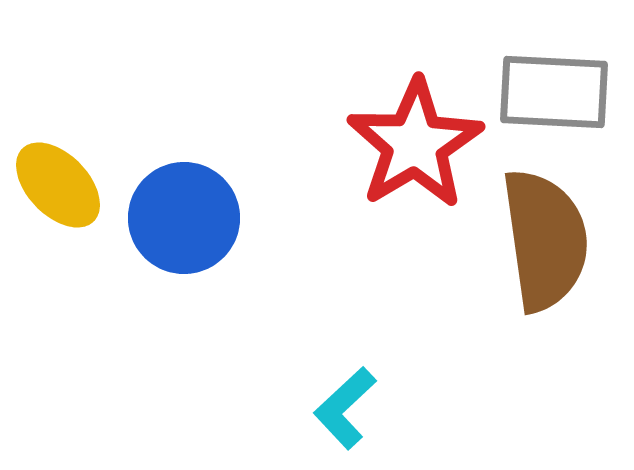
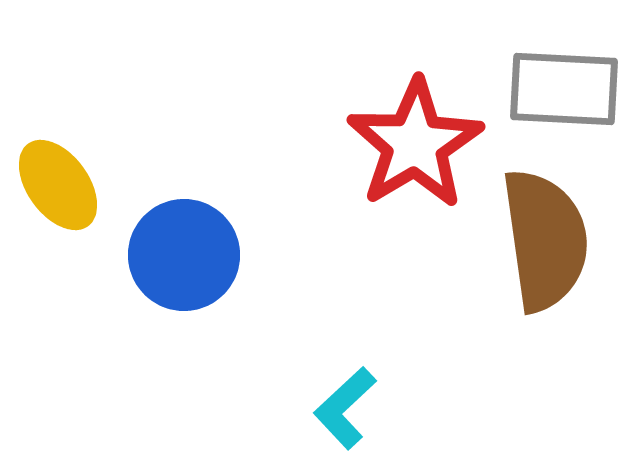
gray rectangle: moved 10 px right, 3 px up
yellow ellipse: rotated 8 degrees clockwise
blue circle: moved 37 px down
